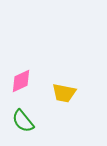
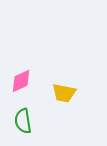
green semicircle: rotated 30 degrees clockwise
